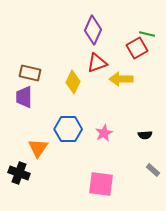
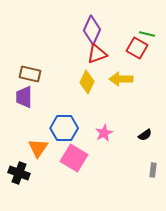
purple diamond: moved 1 px left
red square: rotated 30 degrees counterclockwise
red triangle: moved 9 px up
brown rectangle: moved 1 px down
yellow diamond: moved 14 px right
blue hexagon: moved 4 px left, 1 px up
black semicircle: rotated 32 degrees counterclockwise
gray rectangle: rotated 56 degrees clockwise
pink square: moved 27 px left, 26 px up; rotated 24 degrees clockwise
